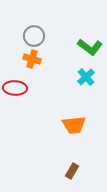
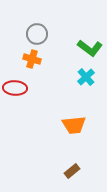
gray circle: moved 3 px right, 2 px up
green L-shape: moved 1 px down
brown rectangle: rotated 21 degrees clockwise
